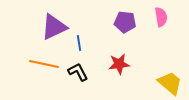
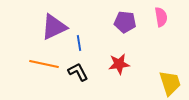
yellow trapezoid: rotated 32 degrees clockwise
